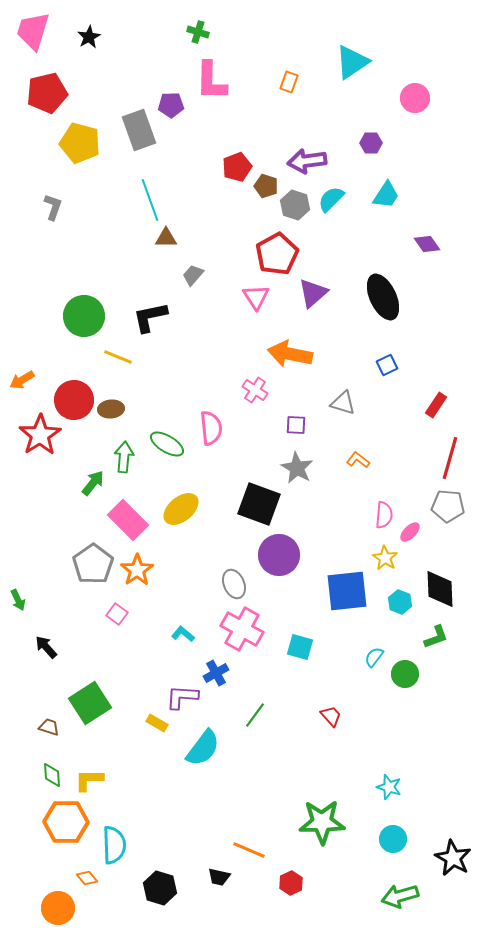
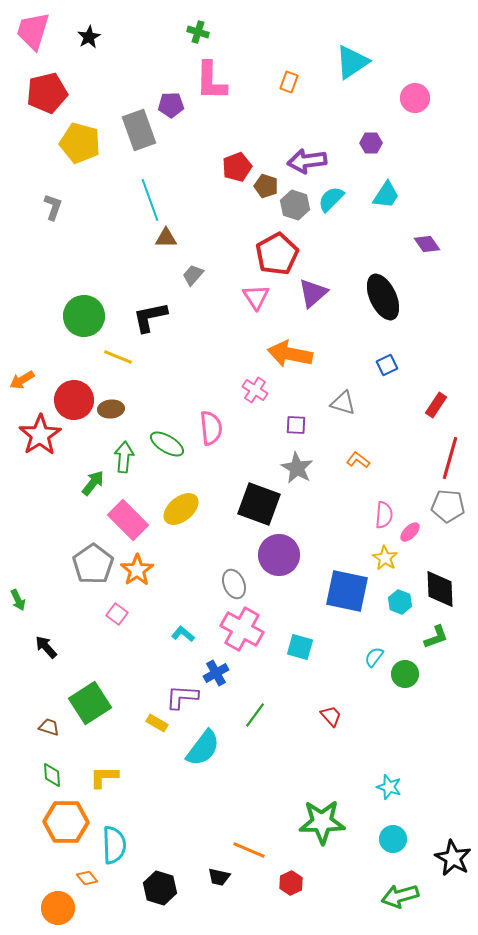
blue square at (347, 591): rotated 18 degrees clockwise
yellow L-shape at (89, 780): moved 15 px right, 3 px up
